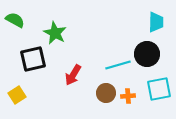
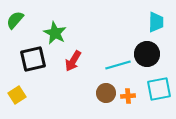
green semicircle: rotated 78 degrees counterclockwise
red arrow: moved 14 px up
